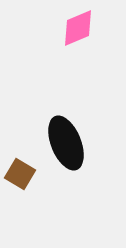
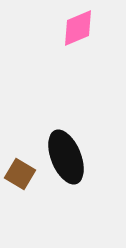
black ellipse: moved 14 px down
